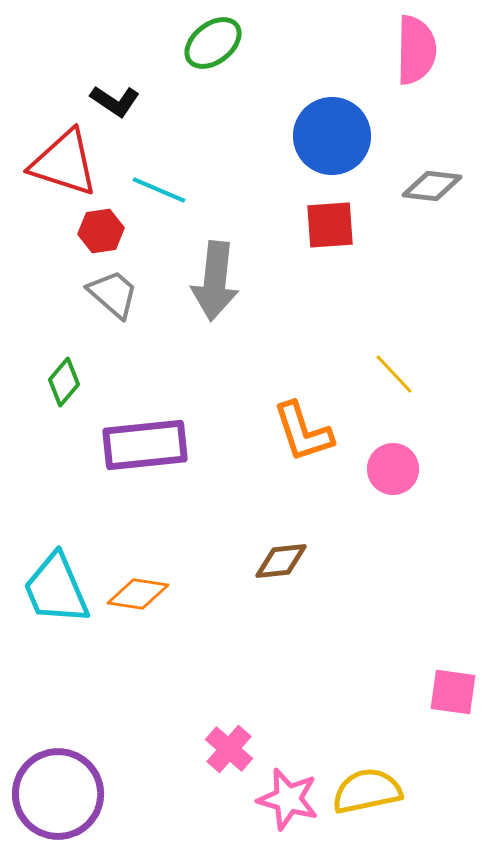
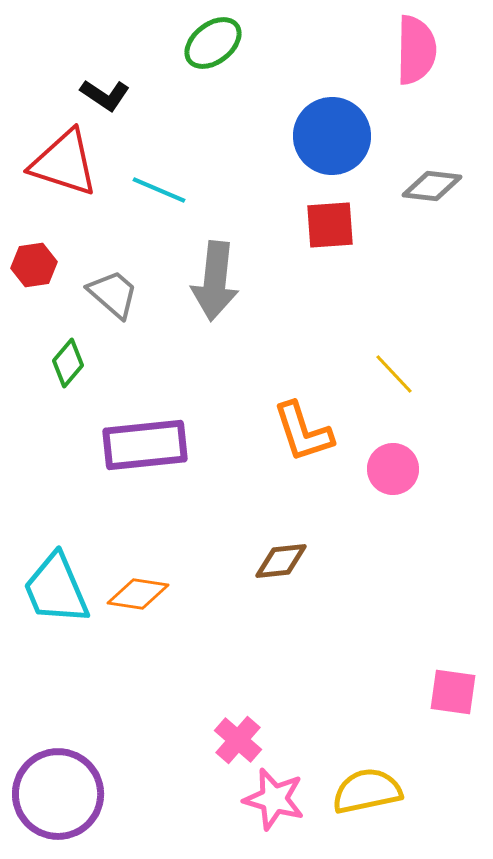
black L-shape: moved 10 px left, 6 px up
red hexagon: moved 67 px left, 34 px down
green diamond: moved 4 px right, 19 px up
pink cross: moved 9 px right, 9 px up
pink star: moved 14 px left
